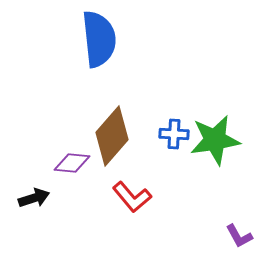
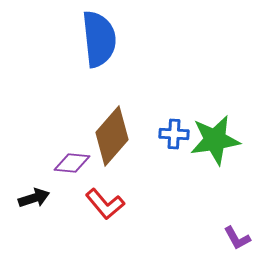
red L-shape: moved 27 px left, 7 px down
purple L-shape: moved 2 px left, 2 px down
